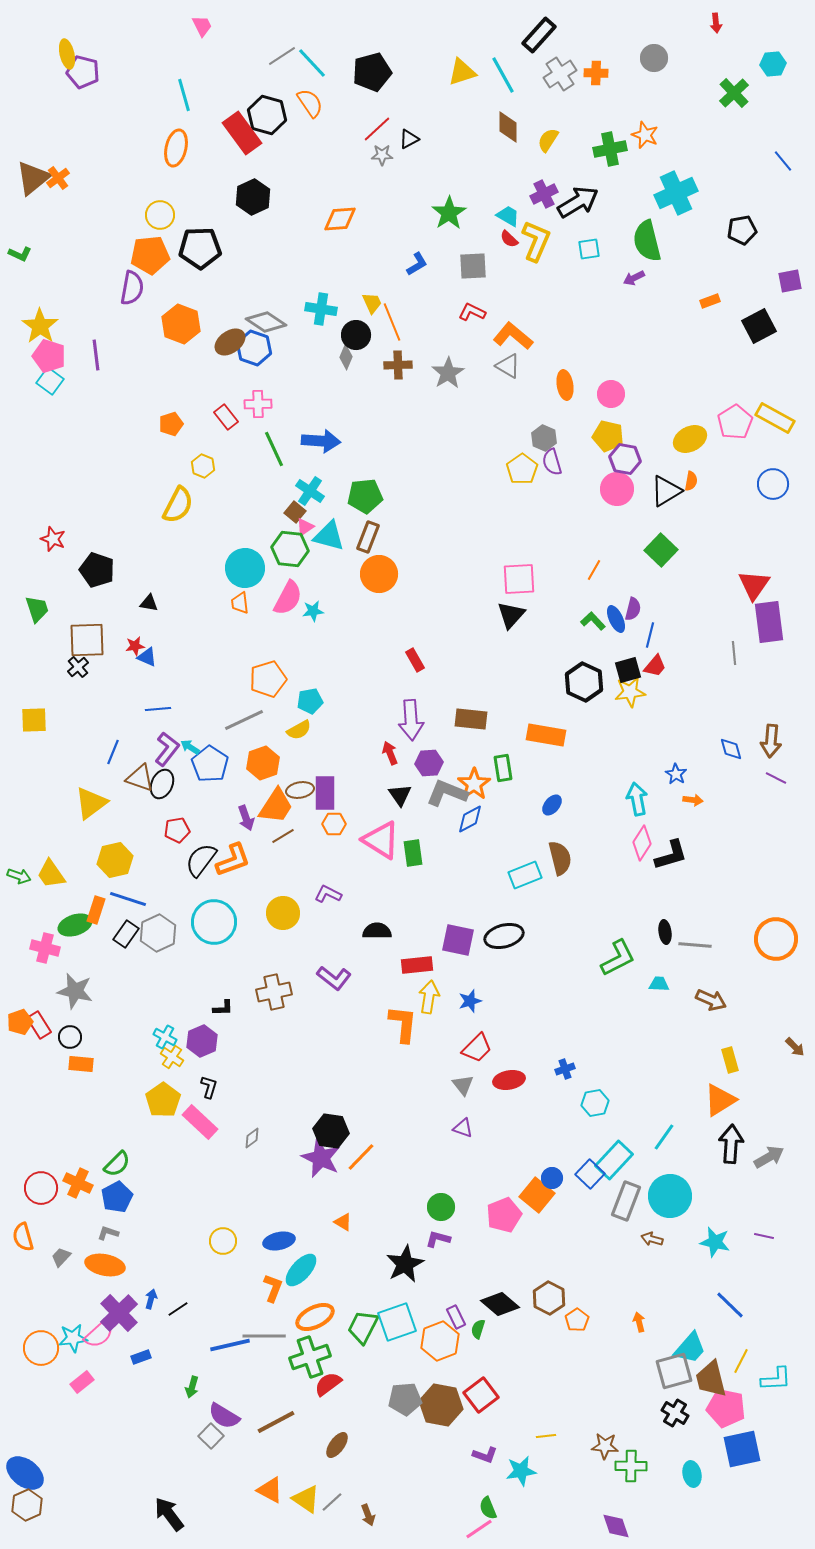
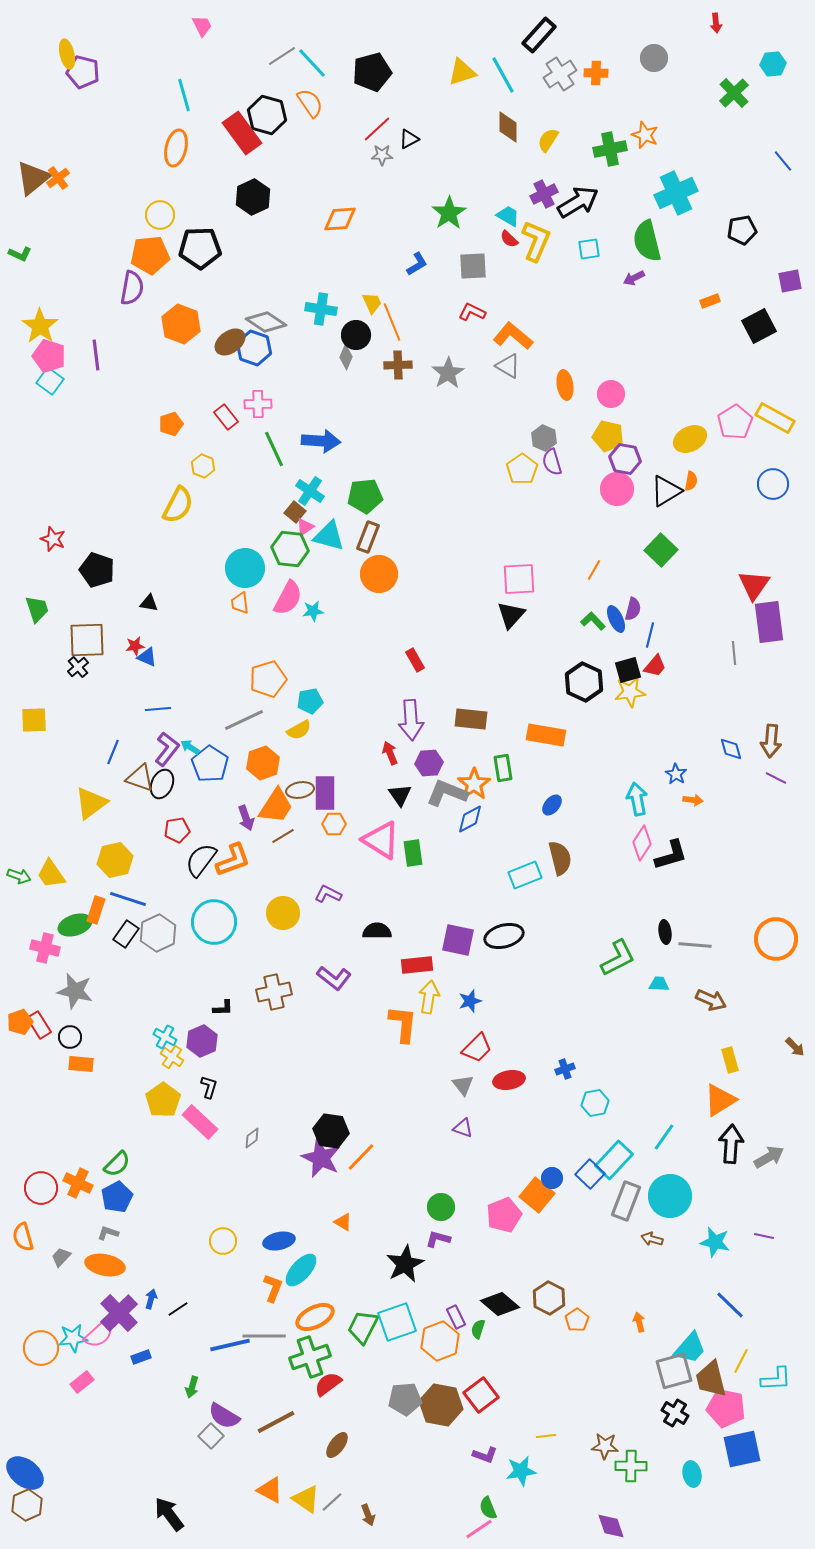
purple diamond at (616, 1526): moved 5 px left
